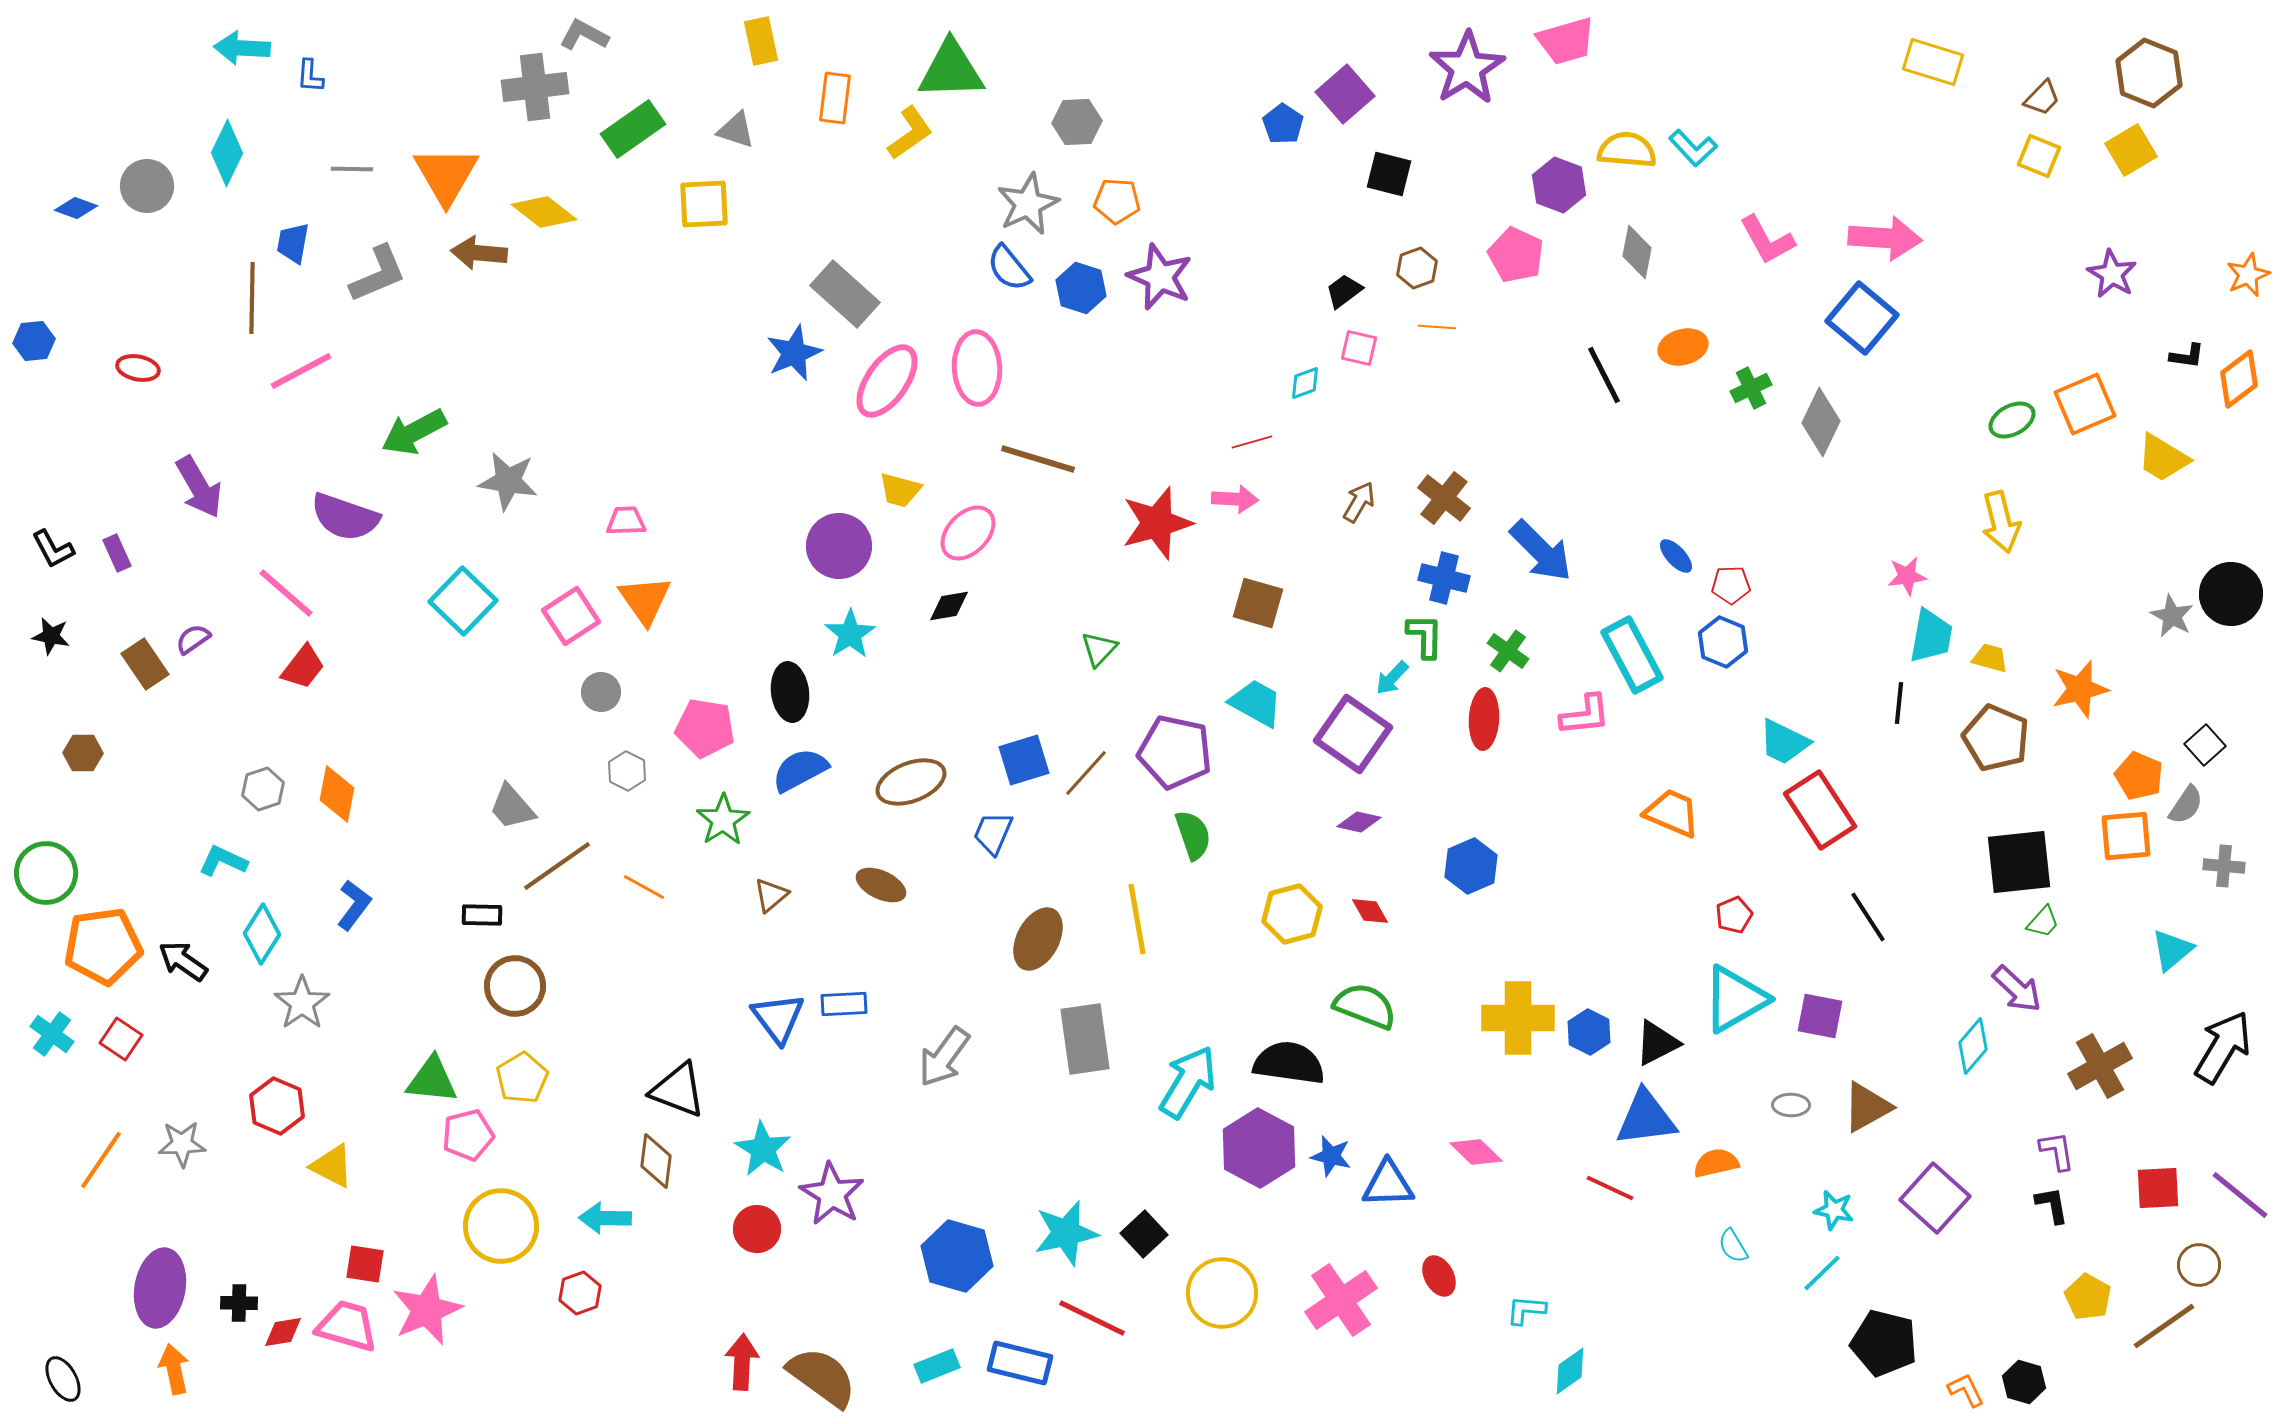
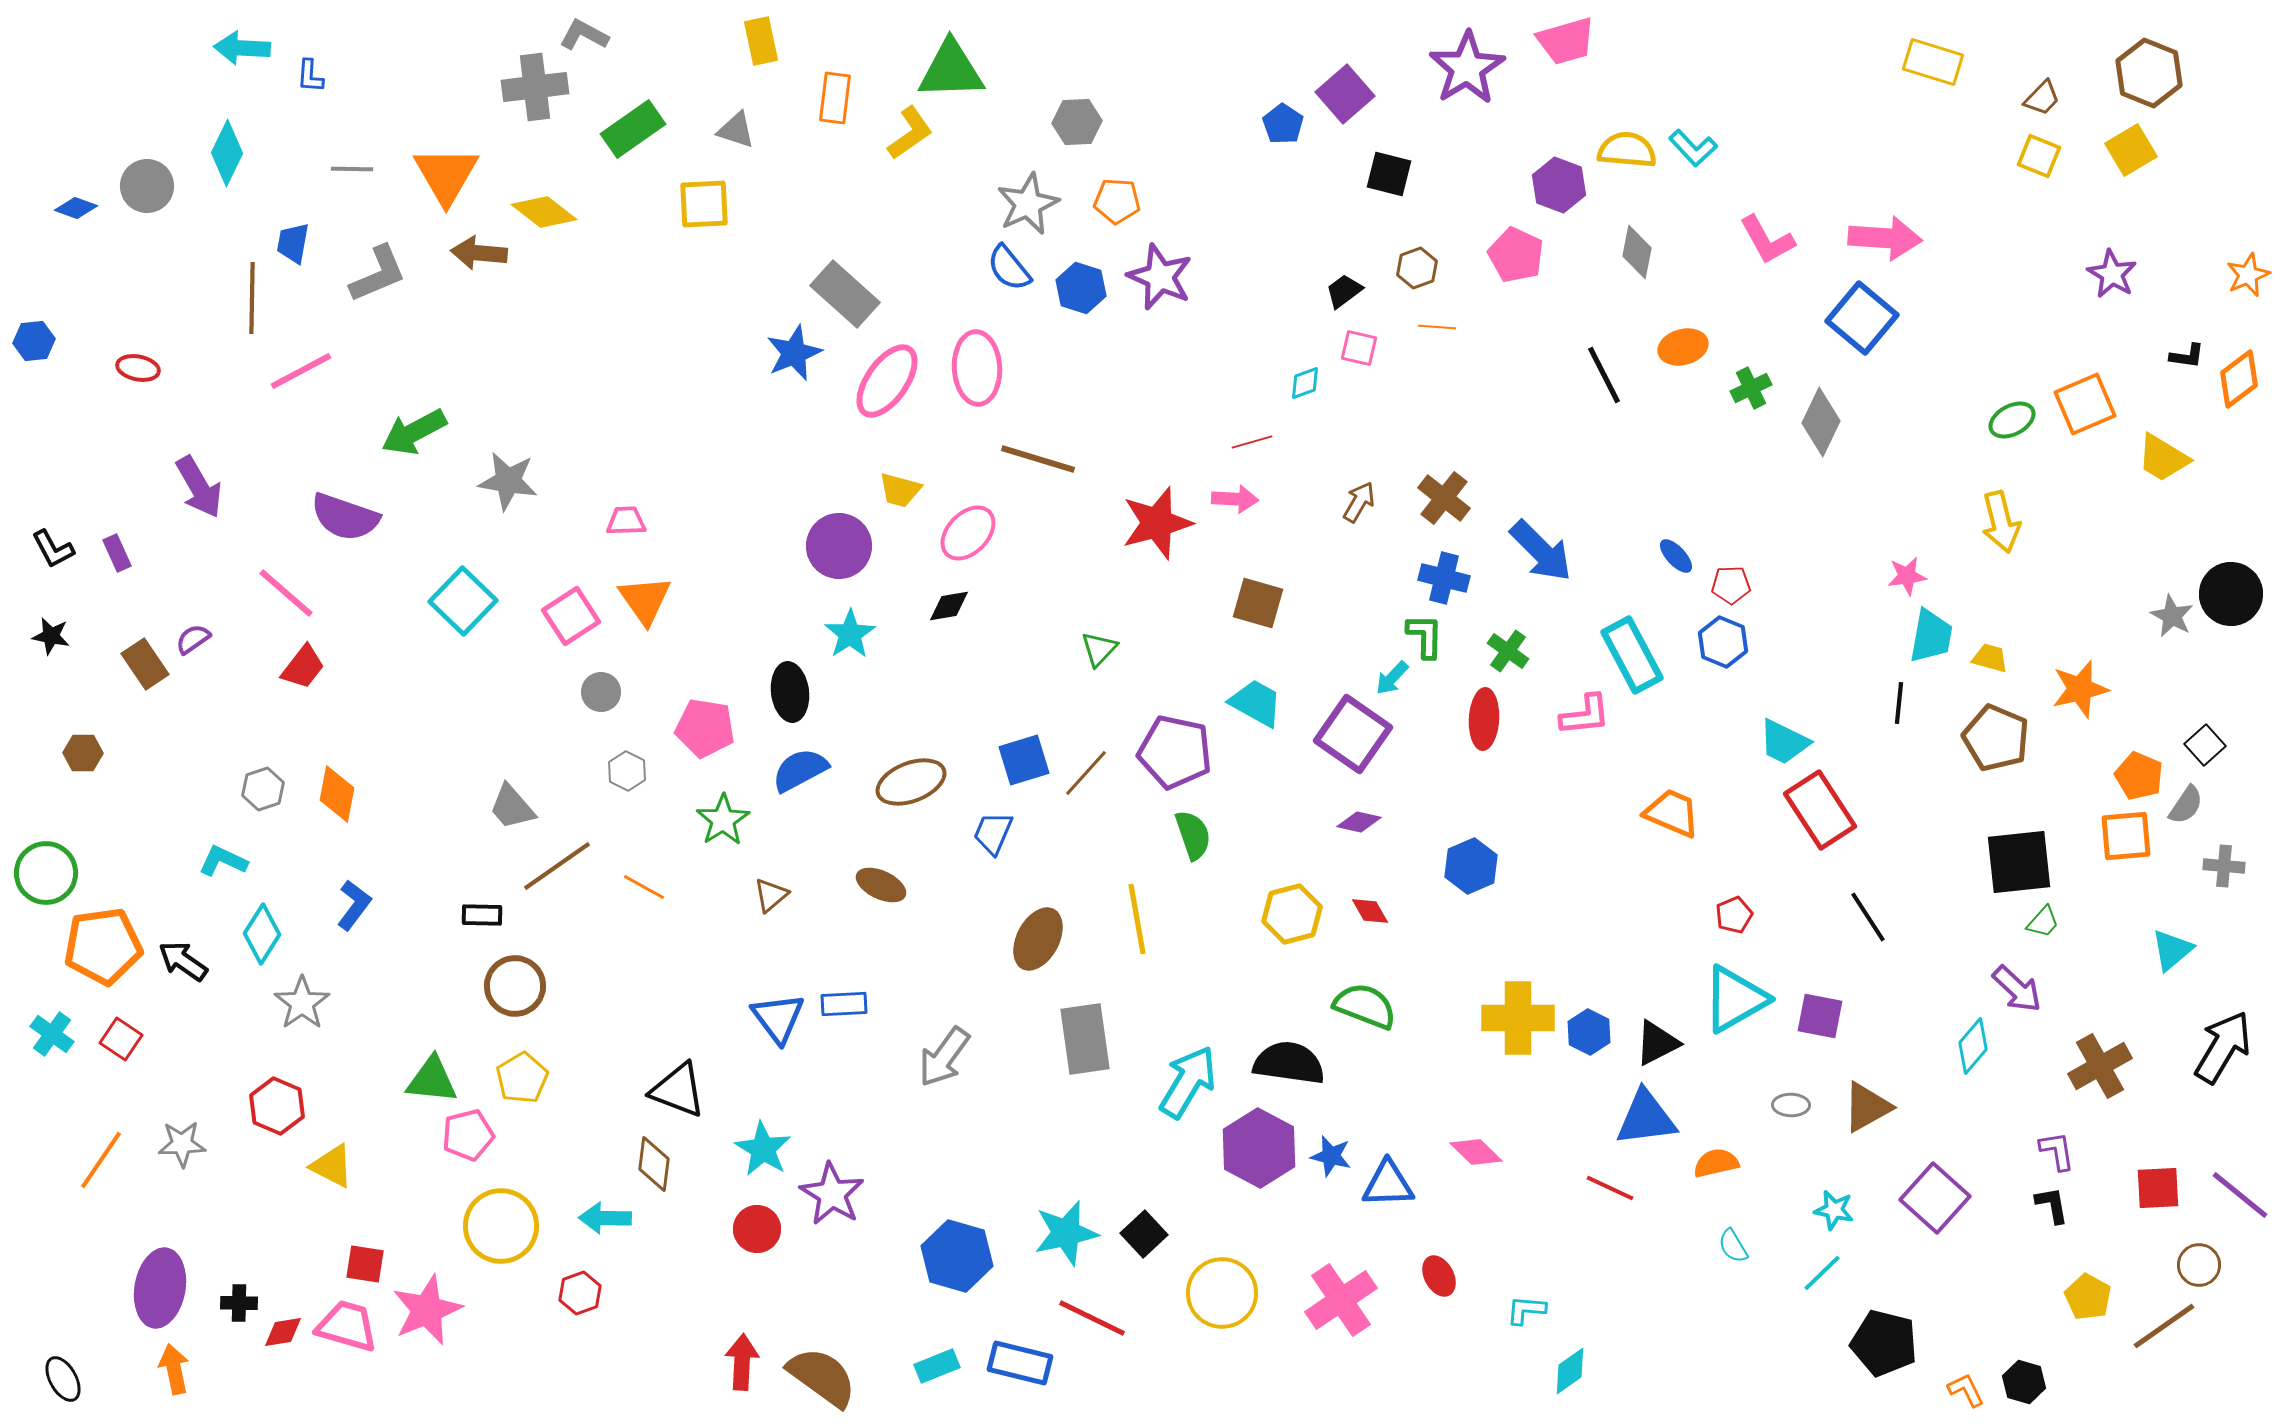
brown diamond at (656, 1161): moved 2 px left, 3 px down
